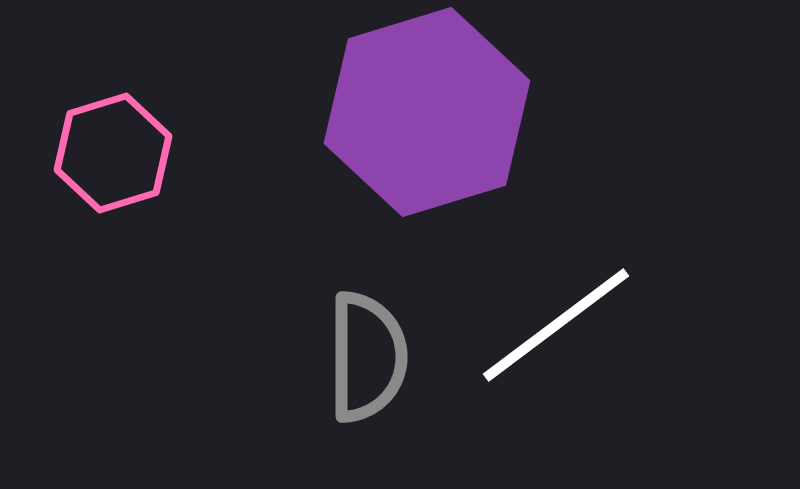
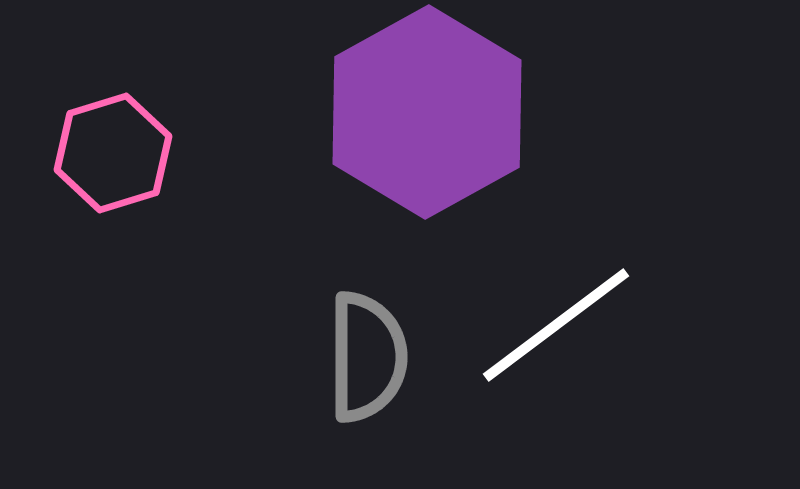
purple hexagon: rotated 12 degrees counterclockwise
